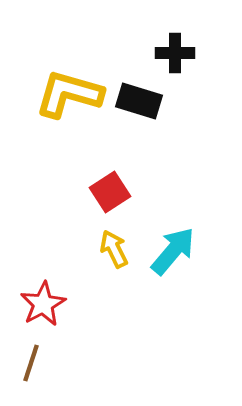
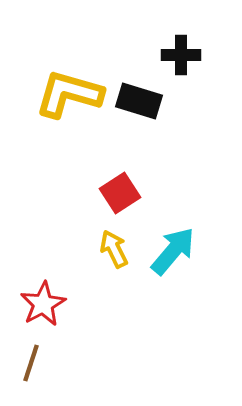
black cross: moved 6 px right, 2 px down
red square: moved 10 px right, 1 px down
